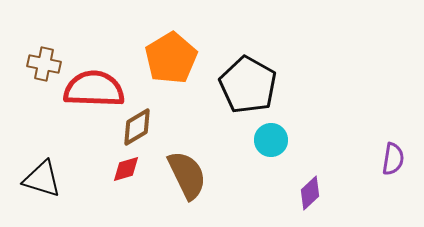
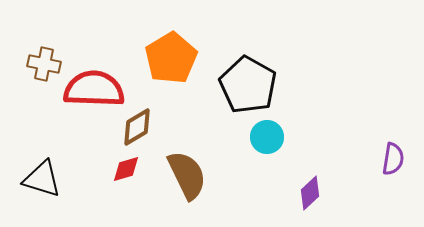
cyan circle: moved 4 px left, 3 px up
